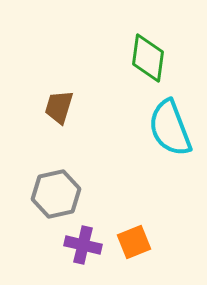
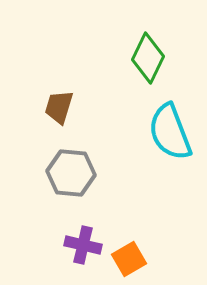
green diamond: rotated 18 degrees clockwise
cyan semicircle: moved 4 px down
gray hexagon: moved 15 px right, 21 px up; rotated 18 degrees clockwise
orange square: moved 5 px left, 17 px down; rotated 8 degrees counterclockwise
